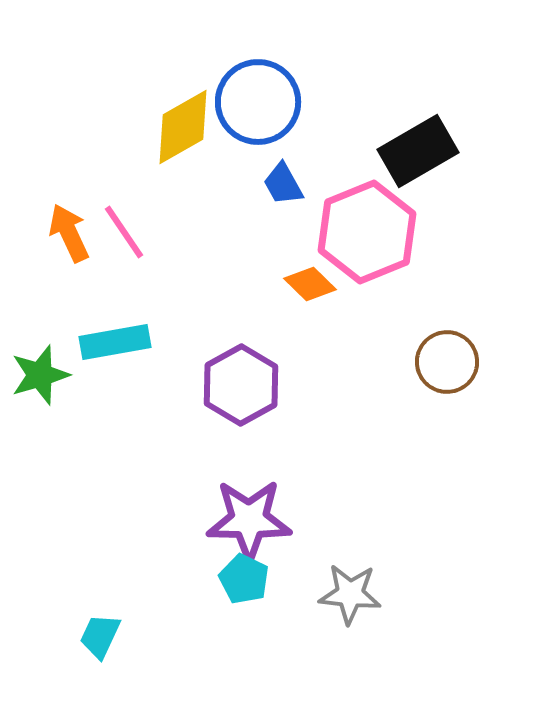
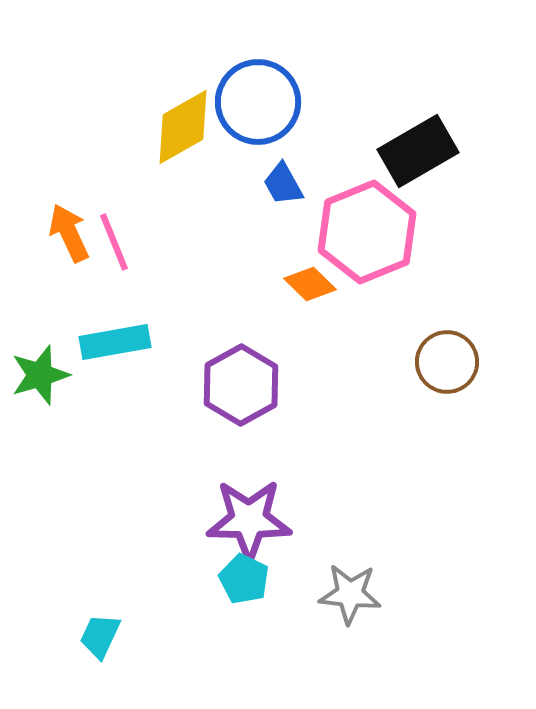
pink line: moved 10 px left, 10 px down; rotated 12 degrees clockwise
